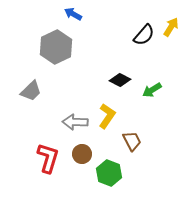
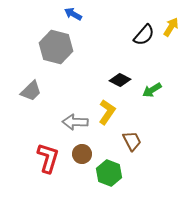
gray hexagon: rotated 20 degrees counterclockwise
yellow L-shape: moved 4 px up
